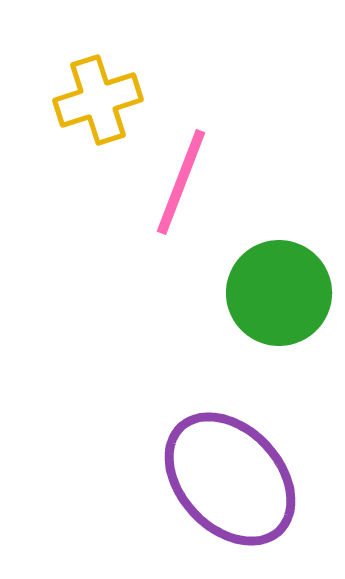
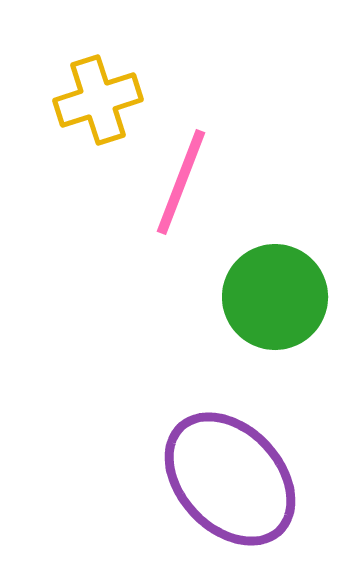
green circle: moved 4 px left, 4 px down
